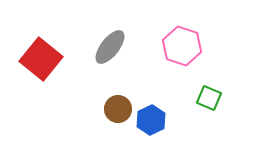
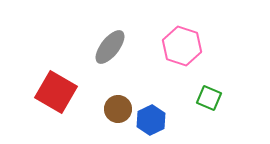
red square: moved 15 px right, 33 px down; rotated 9 degrees counterclockwise
